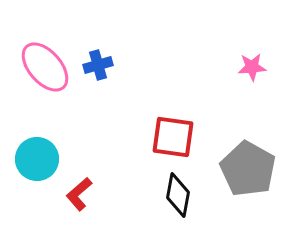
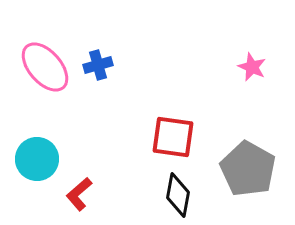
pink star: rotated 28 degrees clockwise
